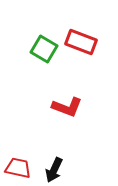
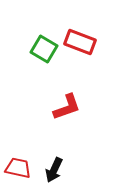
red rectangle: moved 1 px left
red L-shape: rotated 40 degrees counterclockwise
